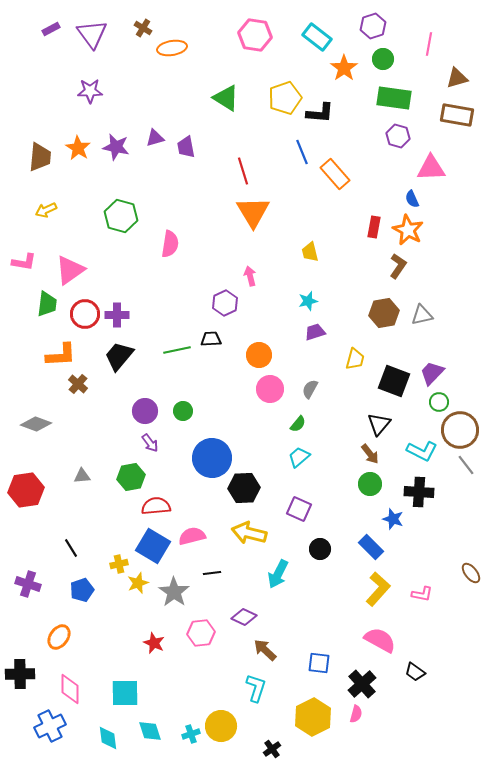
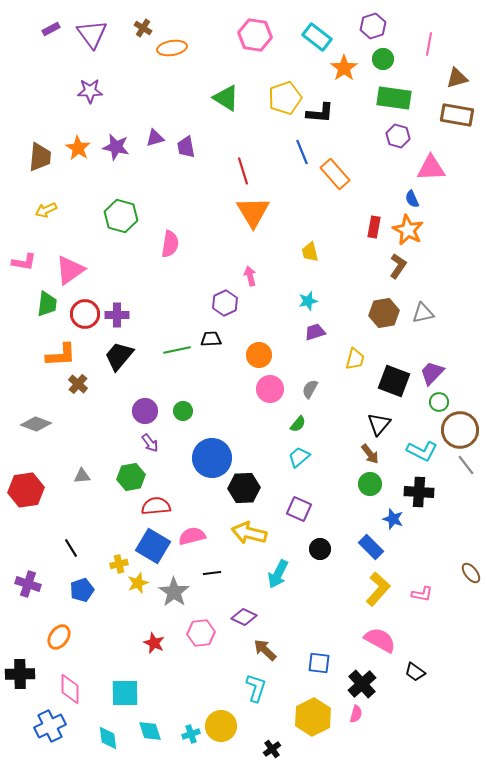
gray triangle at (422, 315): moved 1 px right, 2 px up
